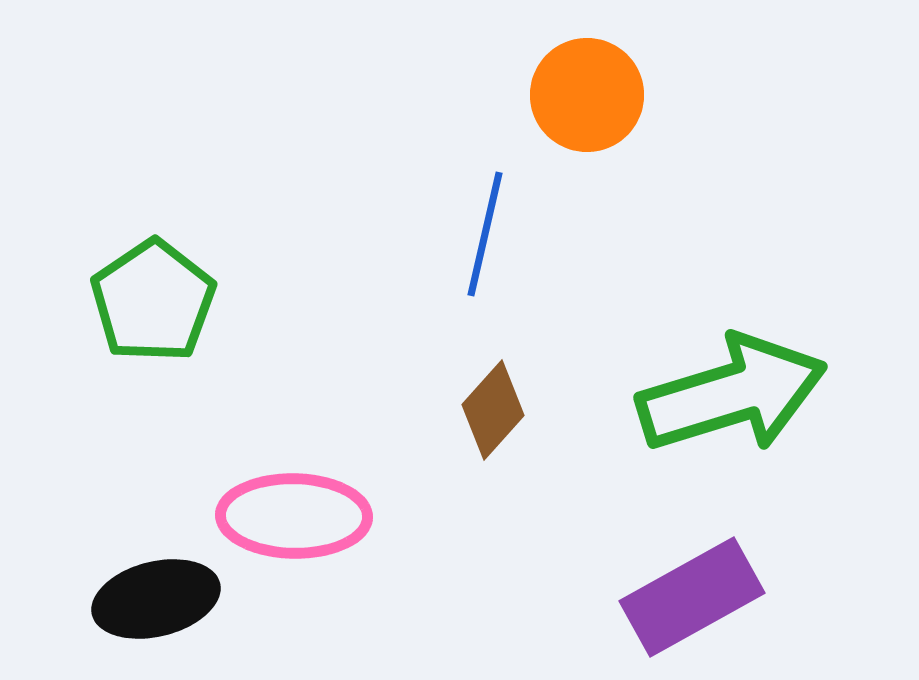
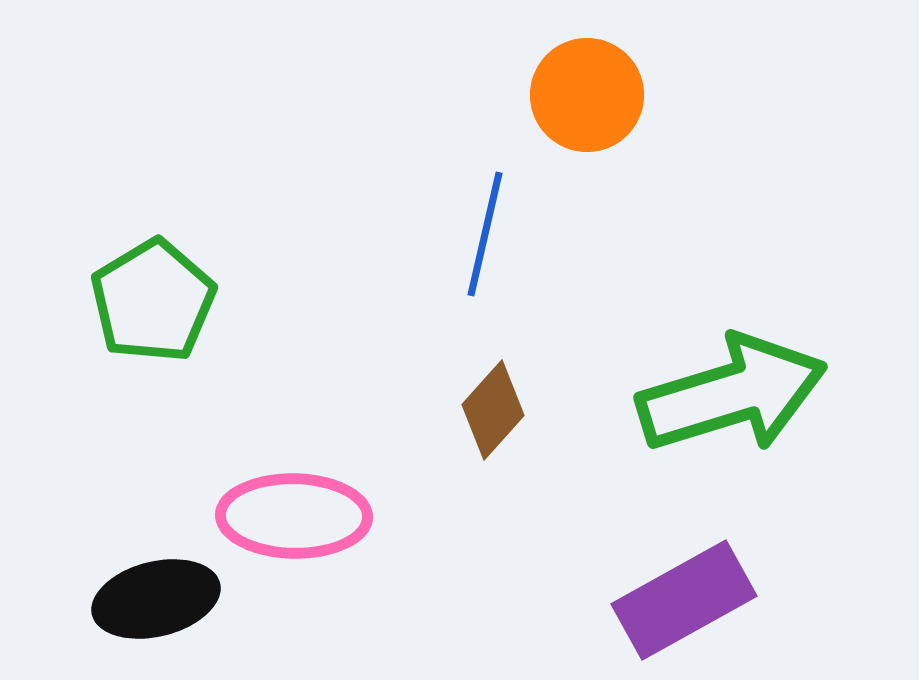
green pentagon: rotated 3 degrees clockwise
purple rectangle: moved 8 px left, 3 px down
